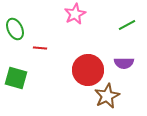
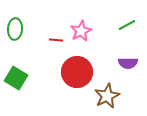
pink star: moved 6 px right, 17 px down
green ellipse: rotated 30 degrees clockwise
red line: moved 16 px right, 8 px up
purple semicircle: moved 4 px right
red circle: moved 11 px left, 2 px down
green square: rotated 15 degrees clockwise
